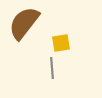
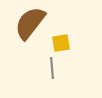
brown semicircle: moved 6 px right
